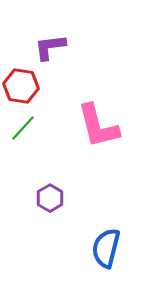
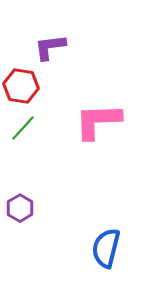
pink L-shape: moved 5 px up; rotated 102 degrees clockwise
purple hexagon: moved 30 px left, 10 px down
